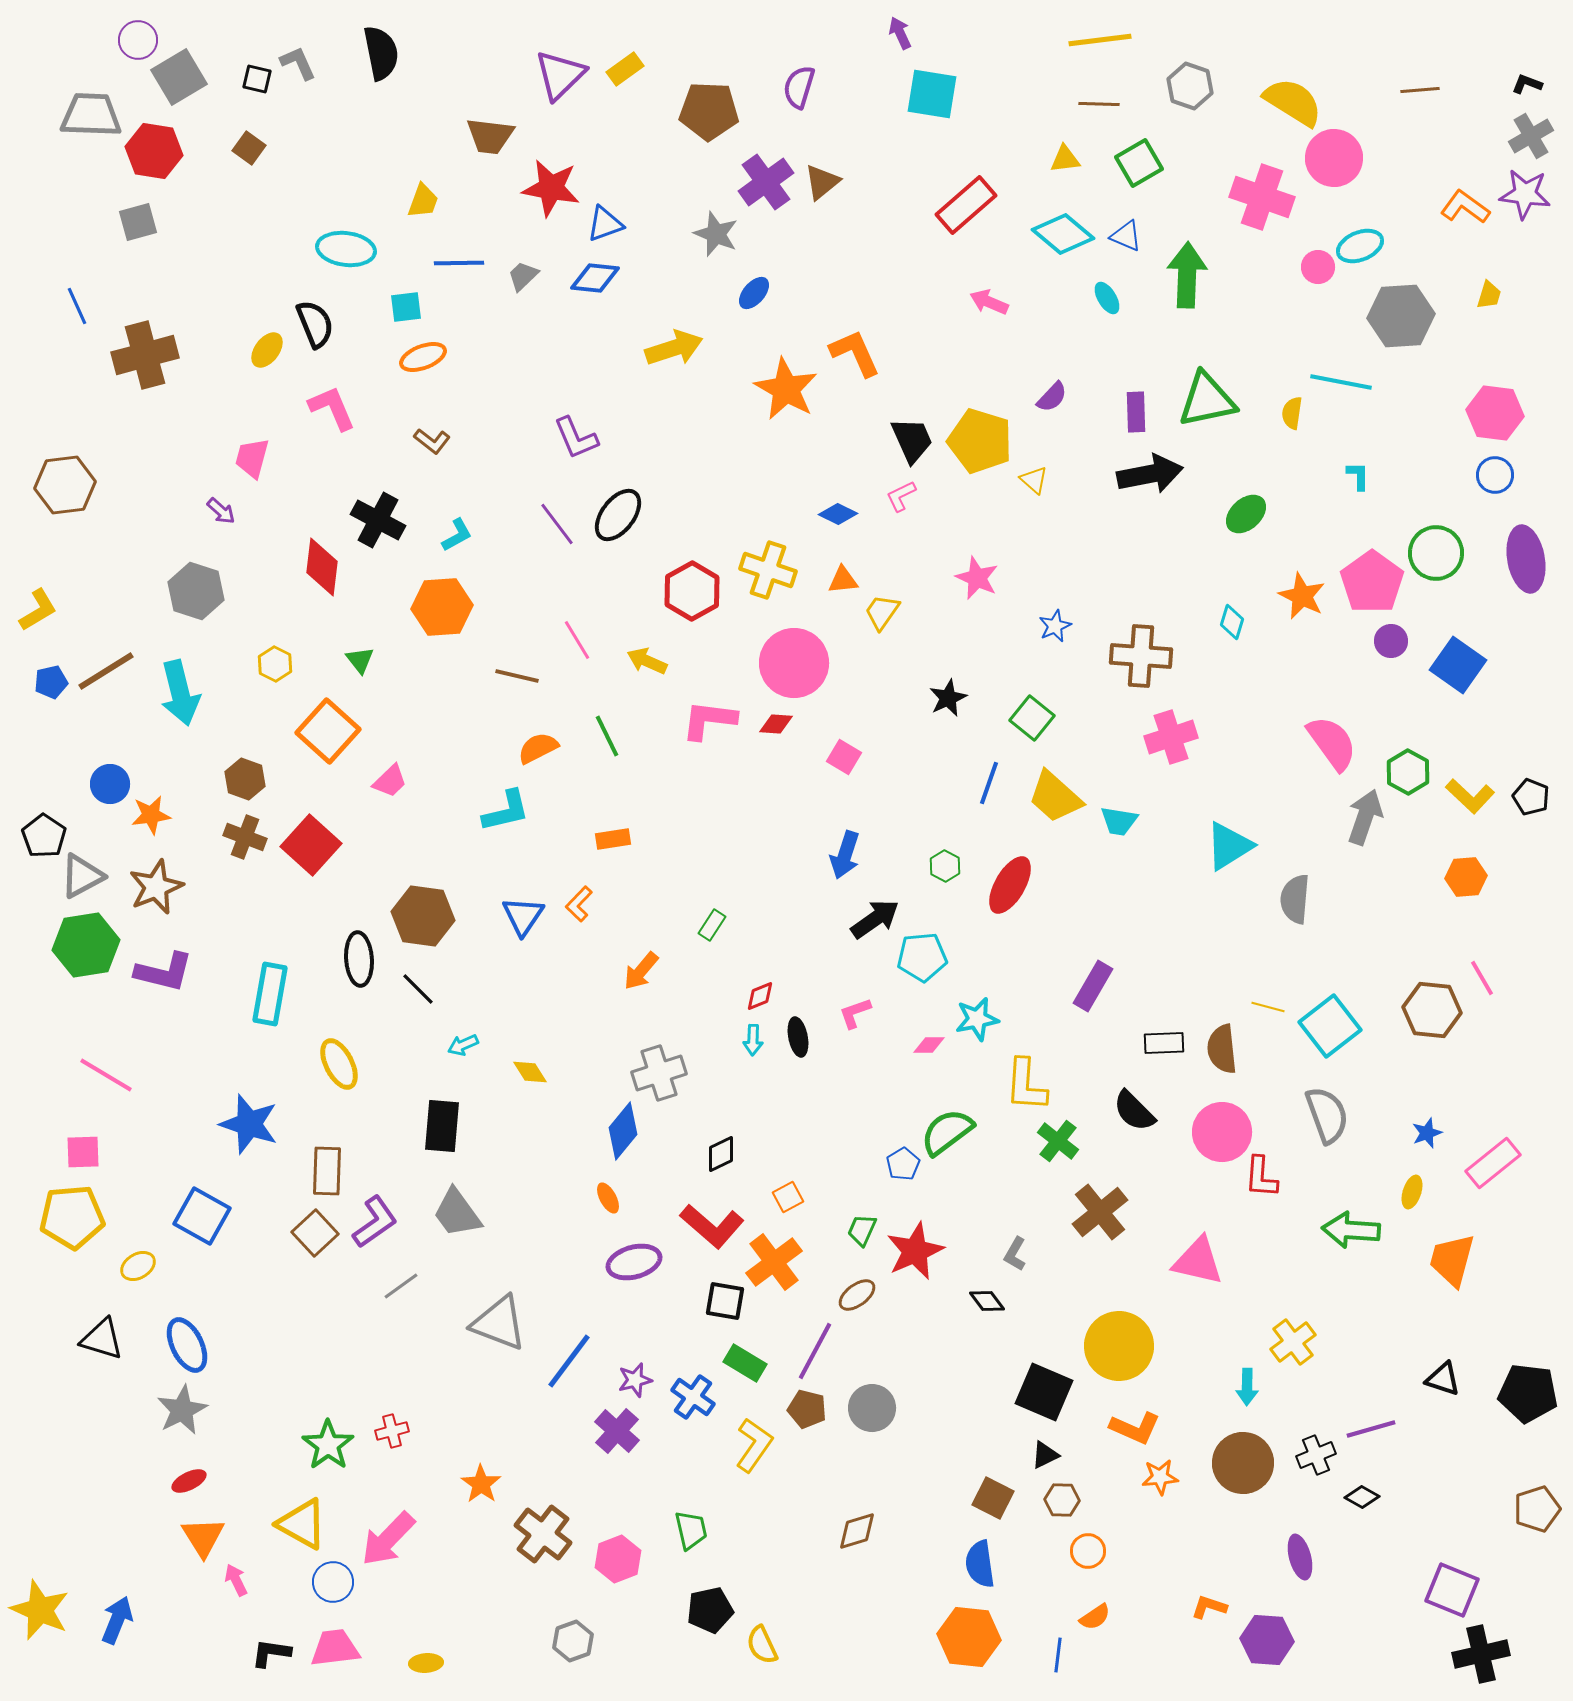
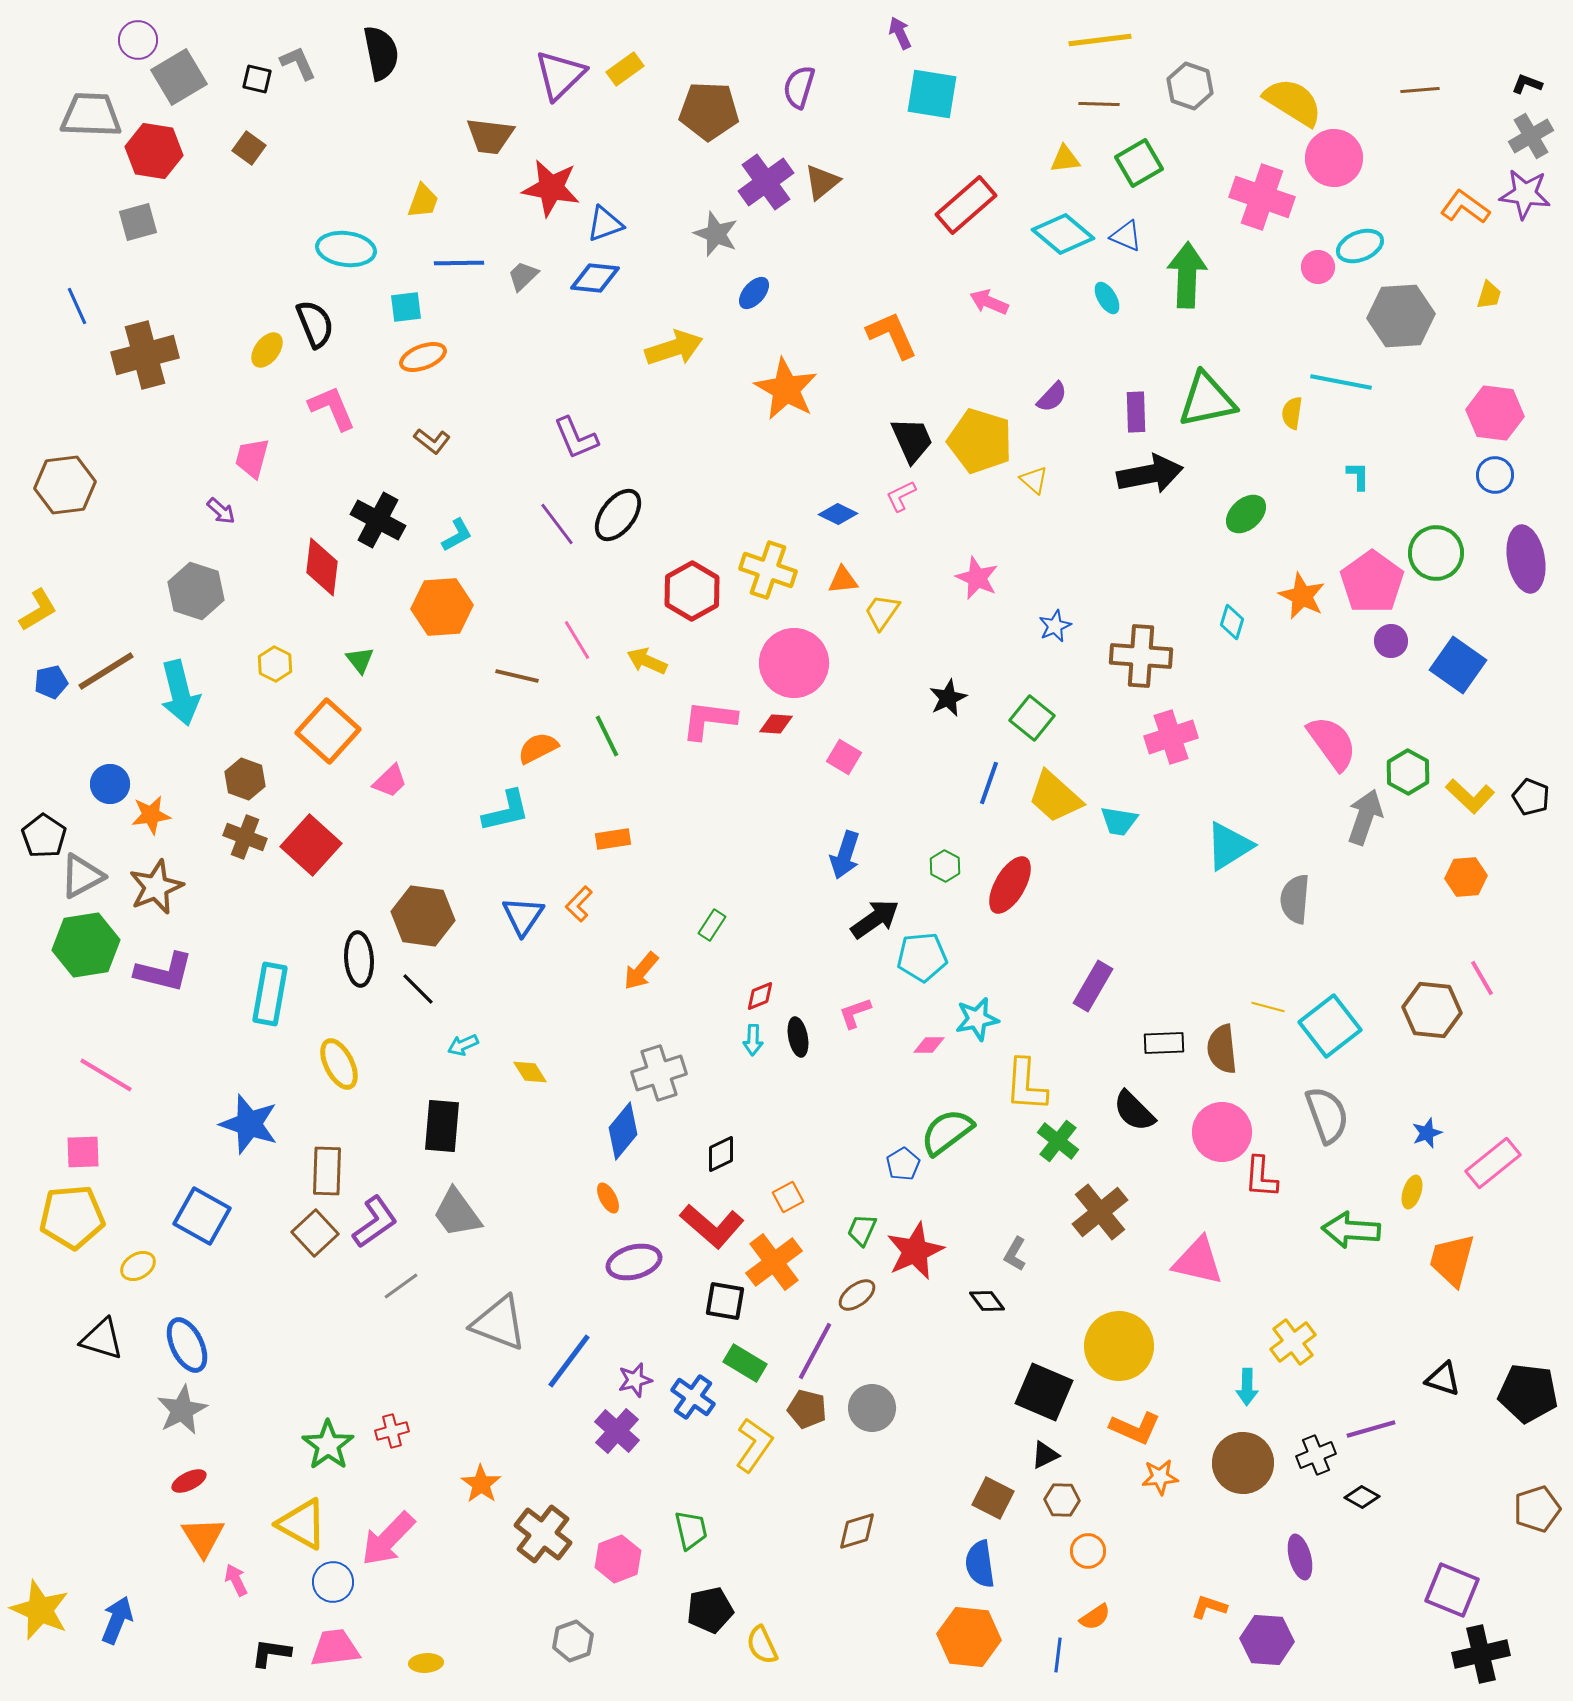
orange L-shape at (855, 353): moved 37 px right, 18 px up
